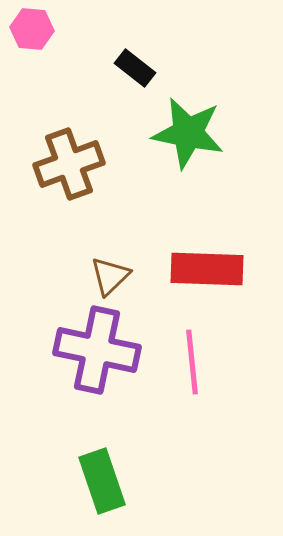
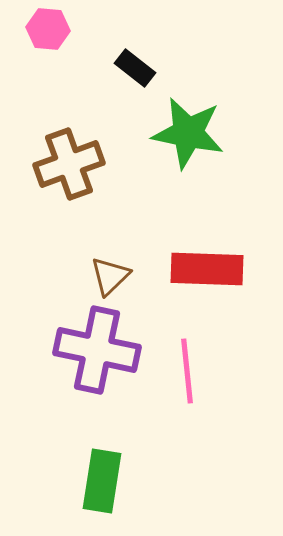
pink hexagon: moved 16 px right
pink line: moved 5 px left, 9 px down
green rectangle: rotated 28 degrees clockwise
